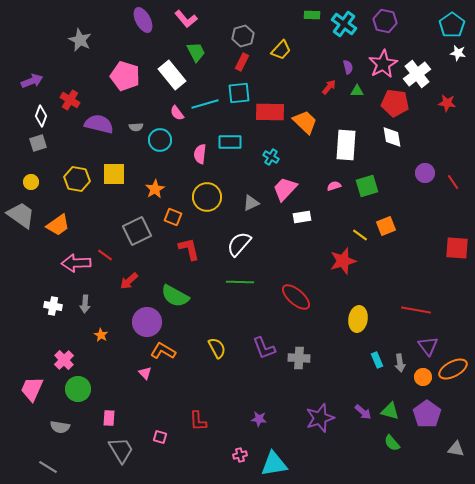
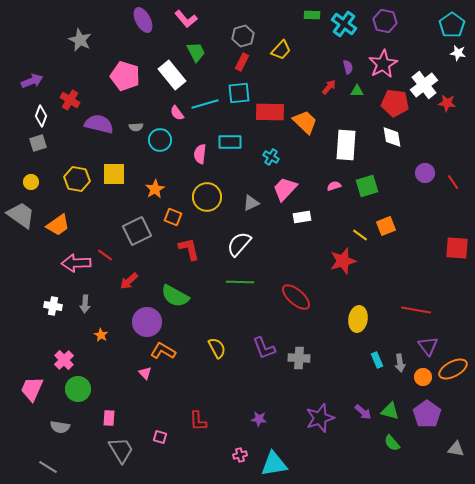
white cross at (417, 74): moved 7 px right, 11 px down
